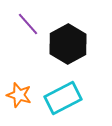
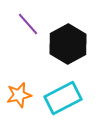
orange star: rotated 30 degrees counterclockwise
